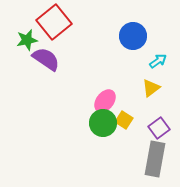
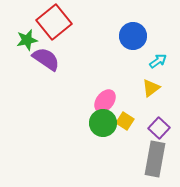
yellow square: moved 1 px right, 1 px down
purple square: rotated 10 degrees counterclockwise
